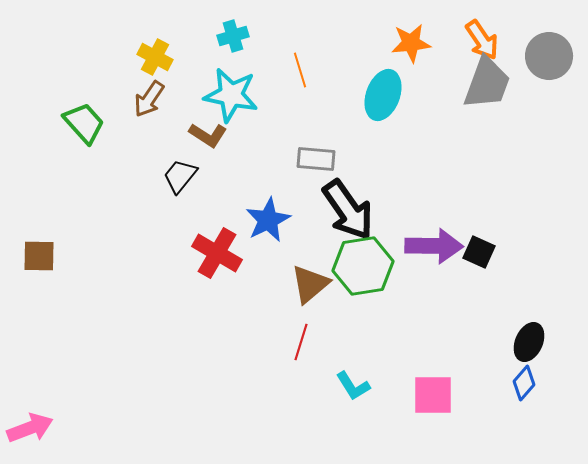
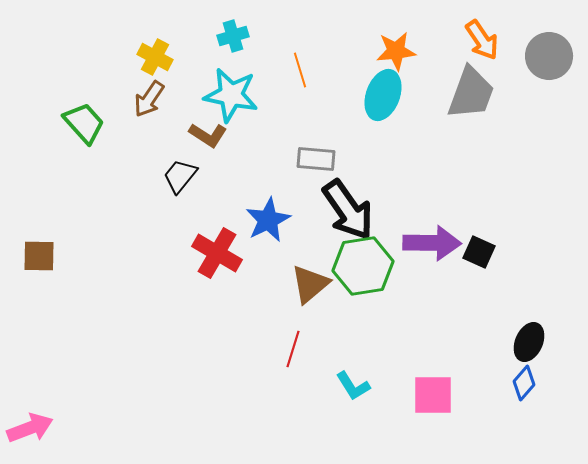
orange star: moved 15 px left, 8 px down
gray trapezoid: moved 16 px left, 10 px down
purple arrow: moved 2 px left, 3 px up
red line: moved 8 px left, 7 px down
